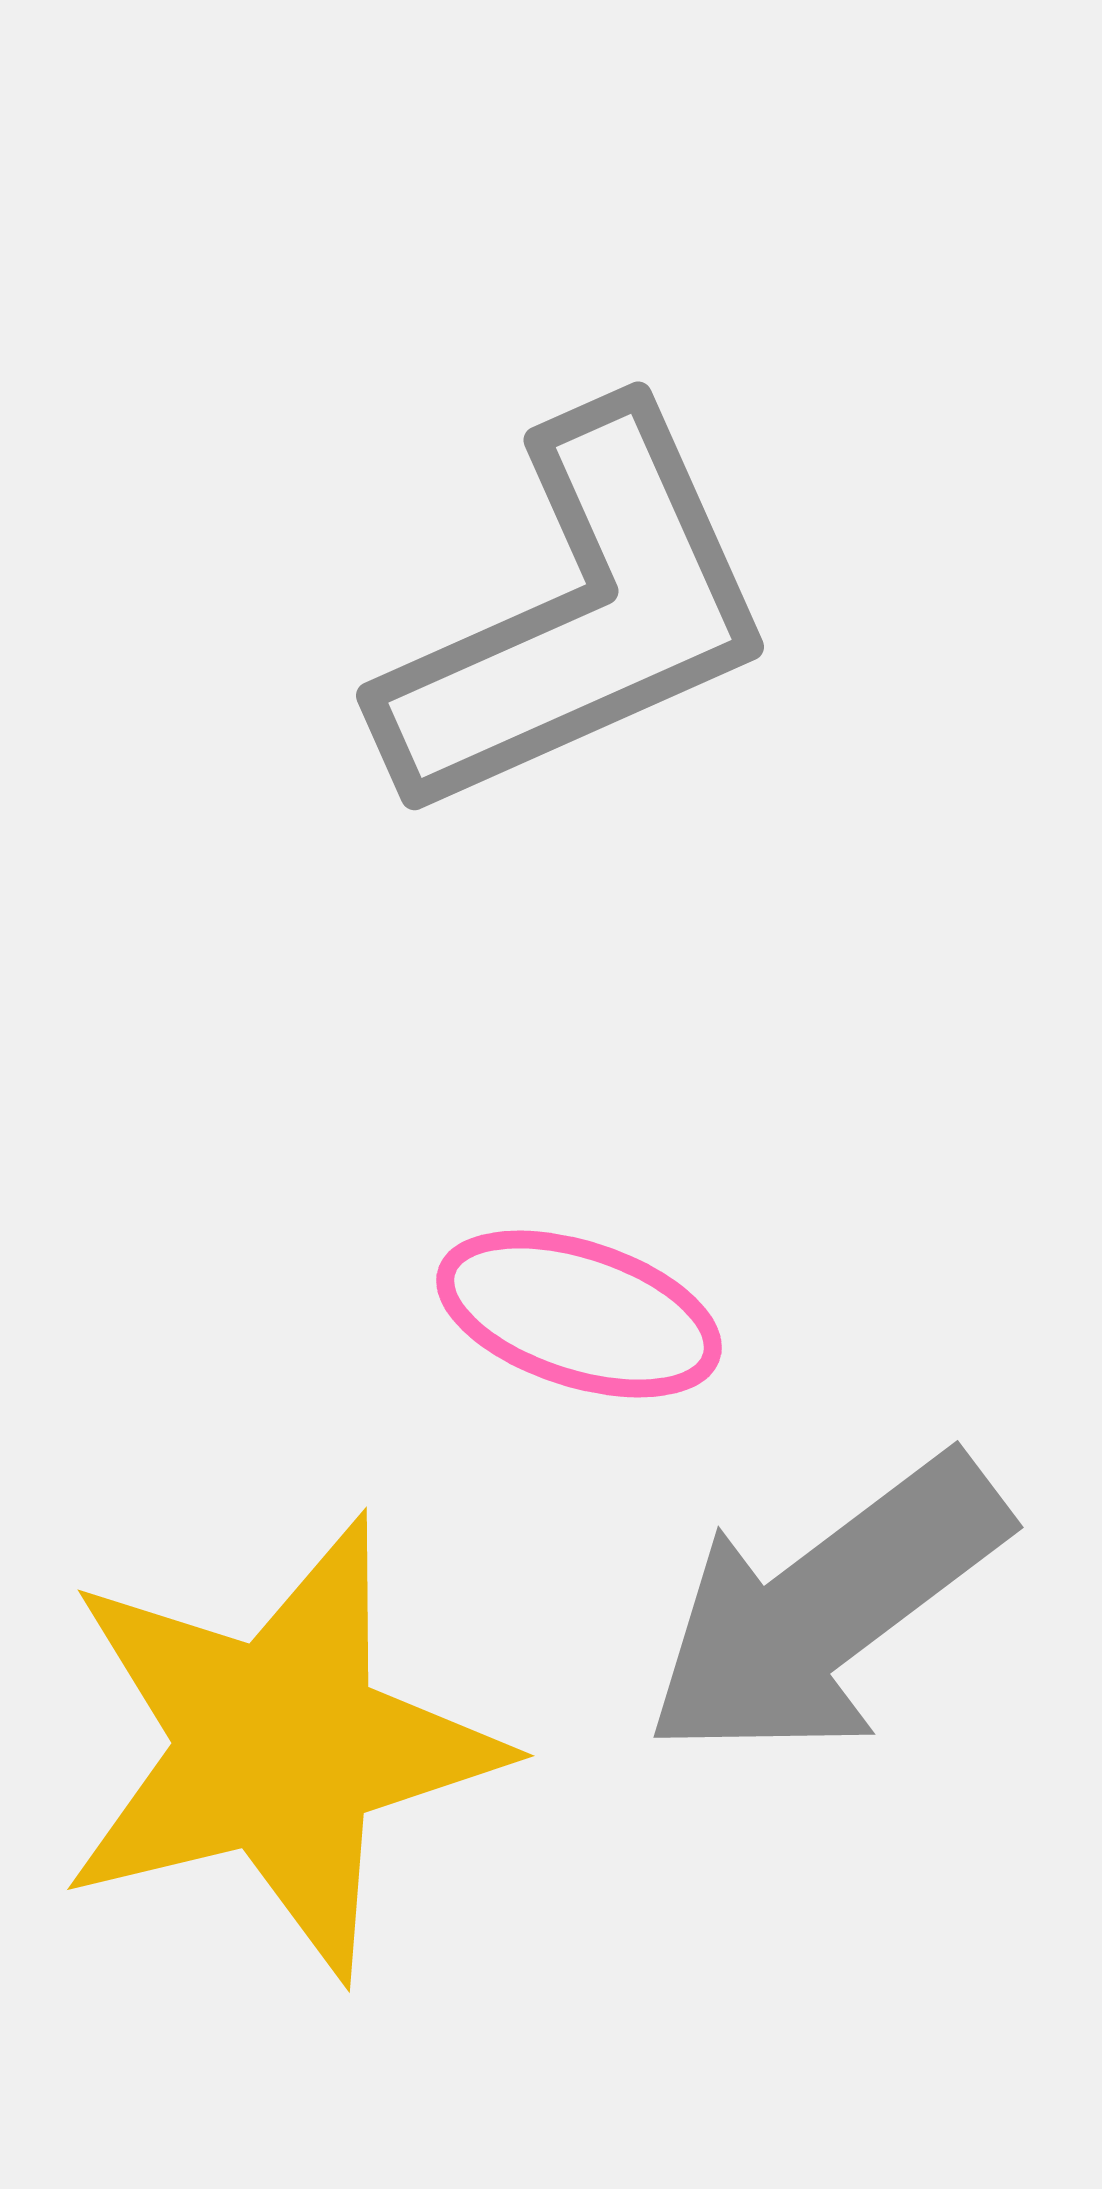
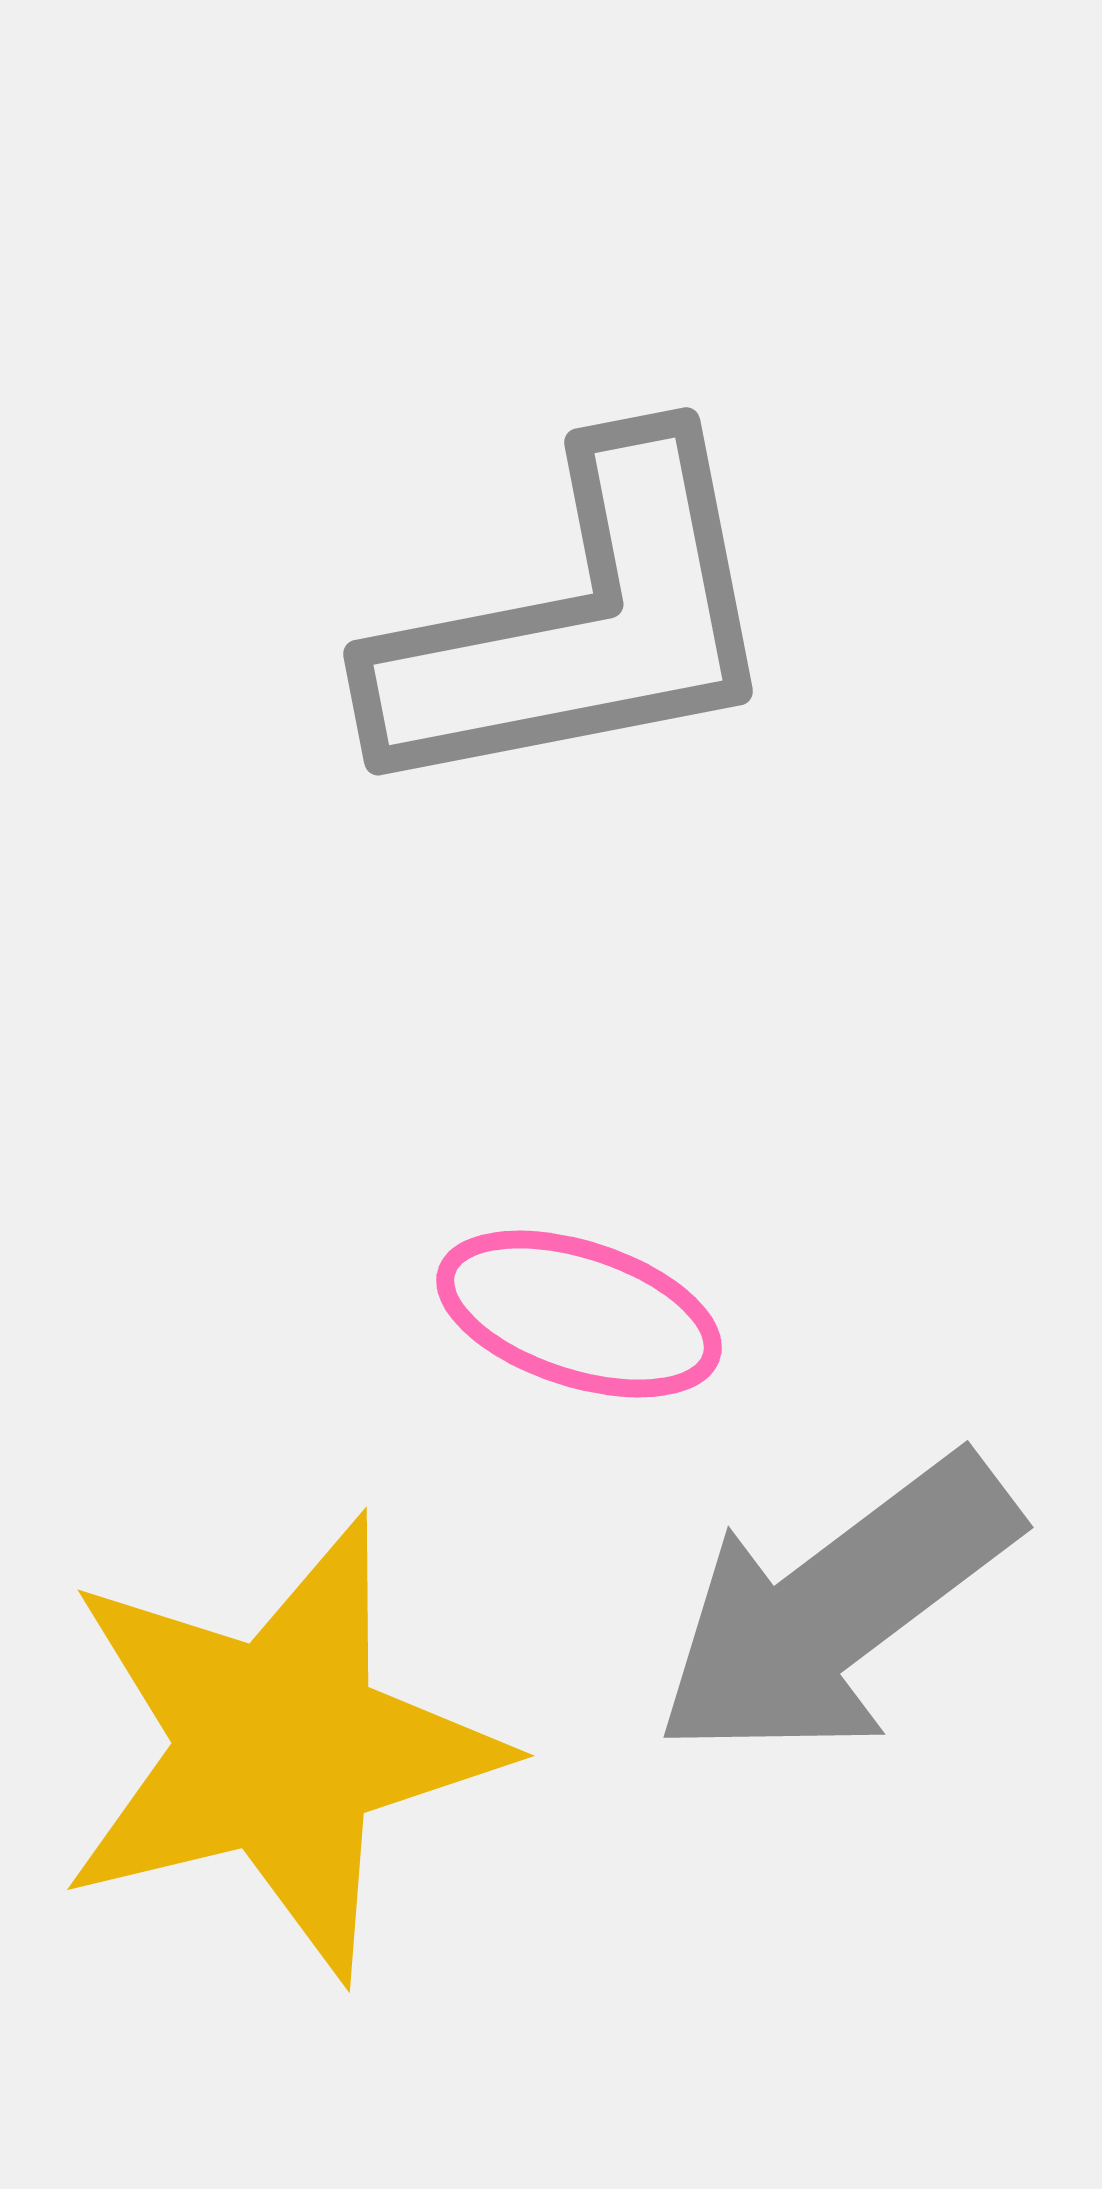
gray L-shape: moved 7 px down; rotated 13 degrees clockwise
gray arrow: moved 10 px right
